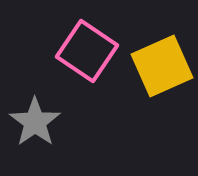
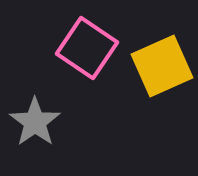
pink square: moved 3 px up
